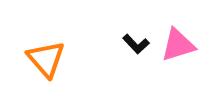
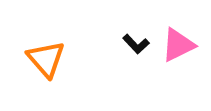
pink triangle: rotated 9 degrees counterclockwise
